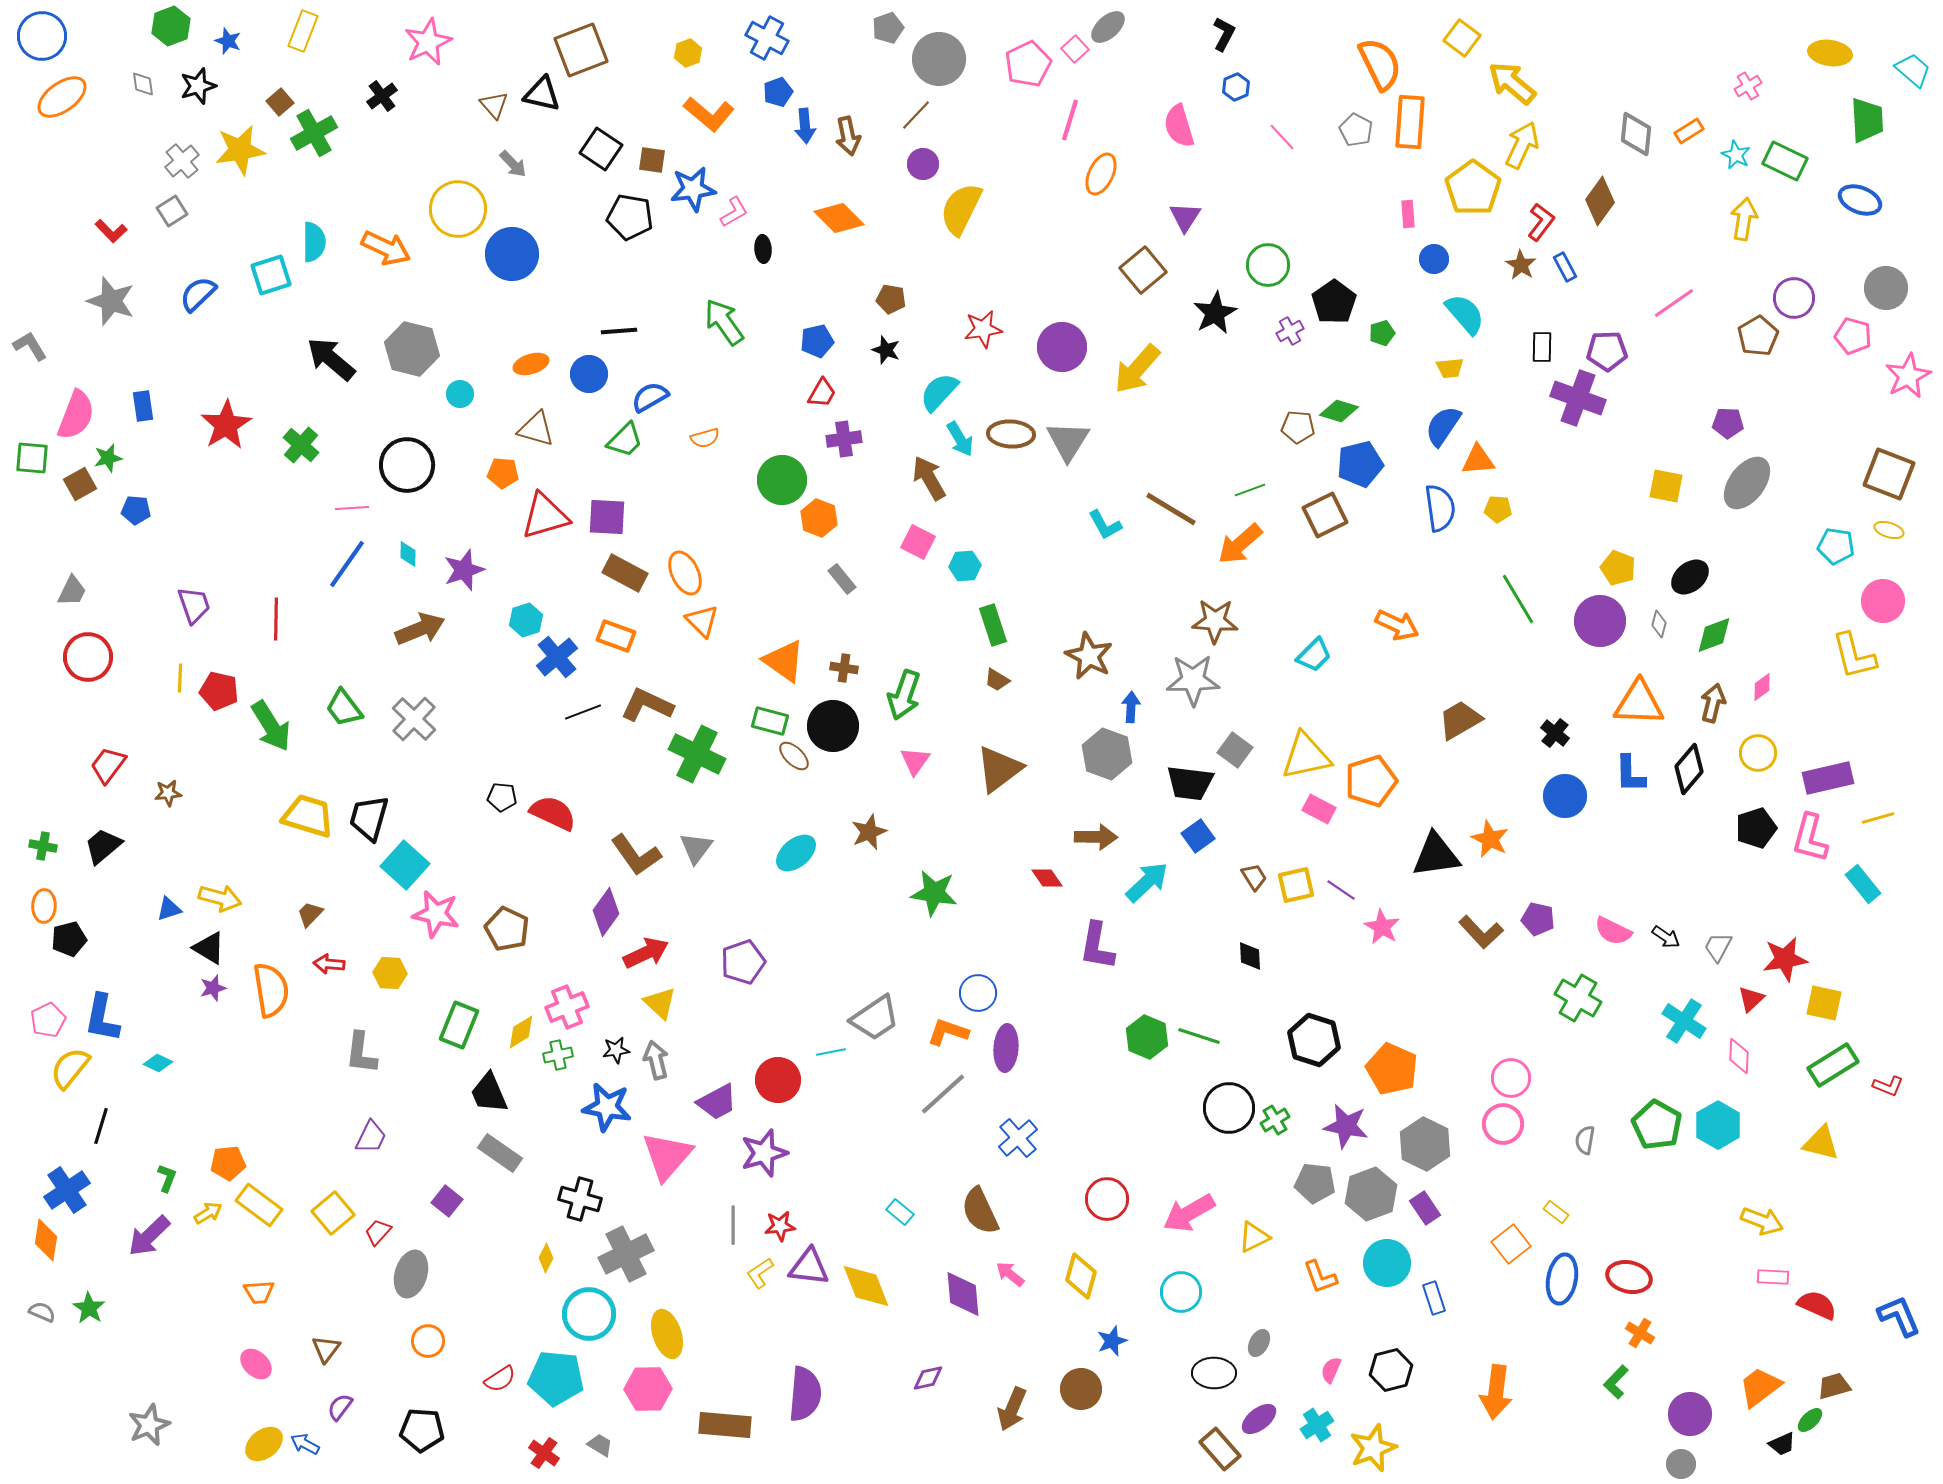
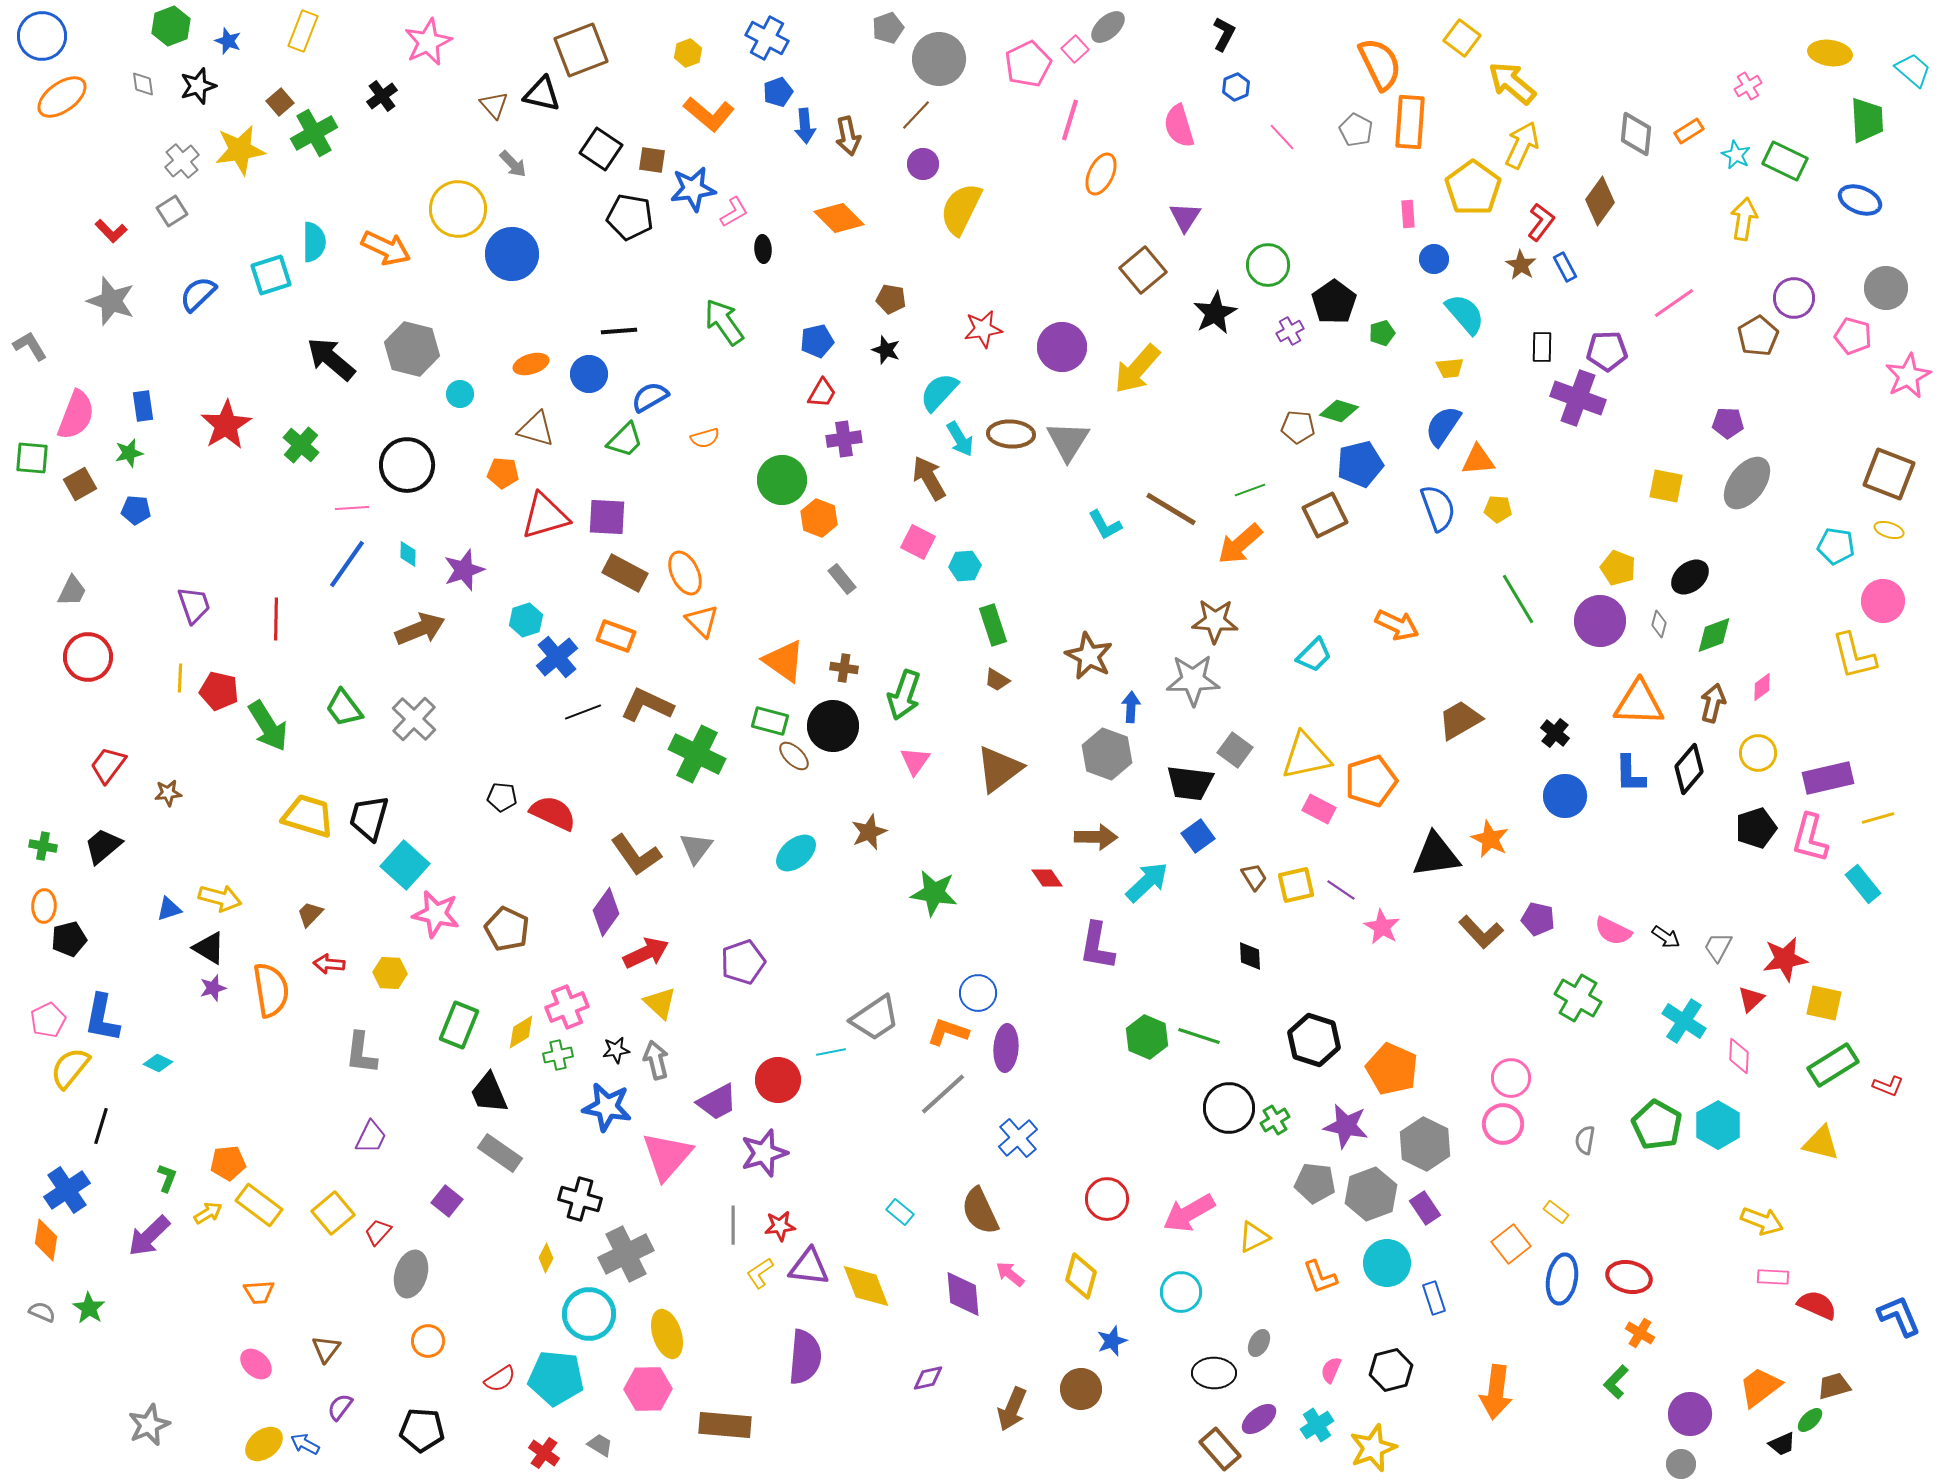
green star at (108, 458): moved 21 px right, 5 px up
blue semicircle at (1440, 508): moved 2 px left; rotated 12 degrees counterclockwise
green arrow at (271, 726): moved 3 px left
purple semicircle at (805, 1394): moved 37 px up
